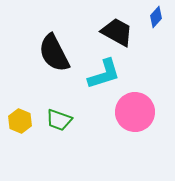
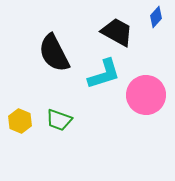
pink circle: moved 11 px right, 17 px up
